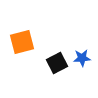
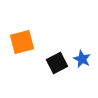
blue star: moved 1 px down; rotated 30 degrees clockwise
